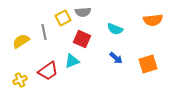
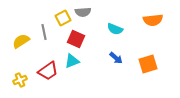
red square: moved 6 px left
